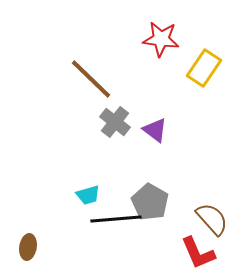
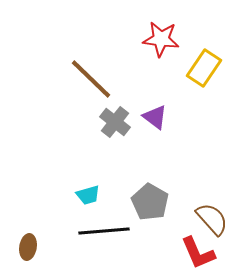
purple triangle: moved 13 px up
black line: moved 12 px left, 12 px down
